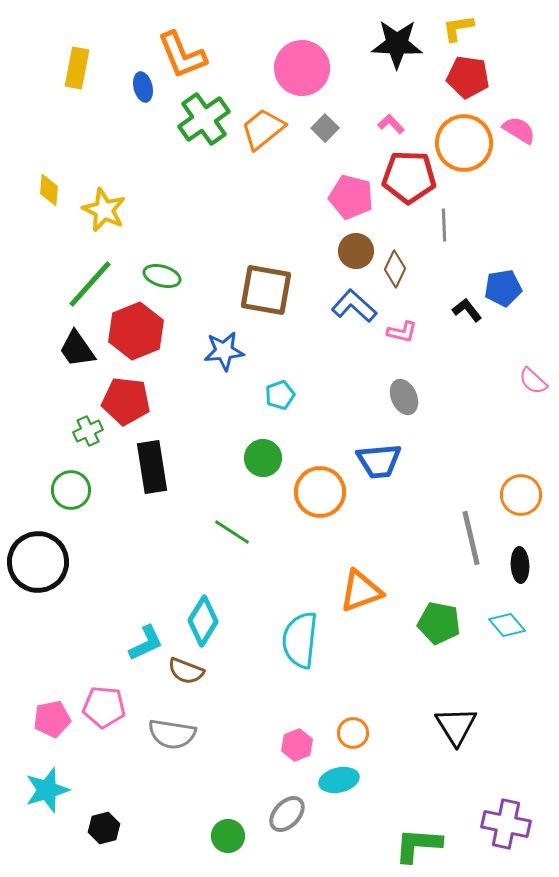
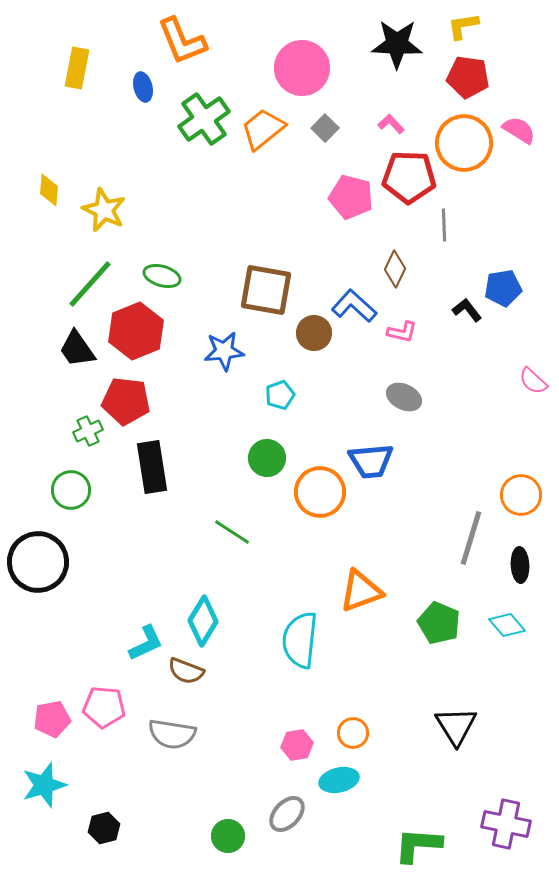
yellow L-shape at (458, 28): moved 5 px right, 2 px up
orange L-shape at (182, 55): moved 14 px up
brown circle at (356, 251): moved 42 px left, 82 px down
gray ellipse at (404, 397): rotated 40 degrees counterclockwise
green circle at (263, 458): moved 4 px right
blue trapezoid at (379, 461): moved 8 px left
gray line at (471, 538): rotated 30 degrees clockwise
green pentagon at (439, 623): rotated 12 degrees clockwise
pink hexagon at (297, 745): rotated 12 degrees clockwise
cyan star at (47, 790): moved 3 px left, 5 px up
